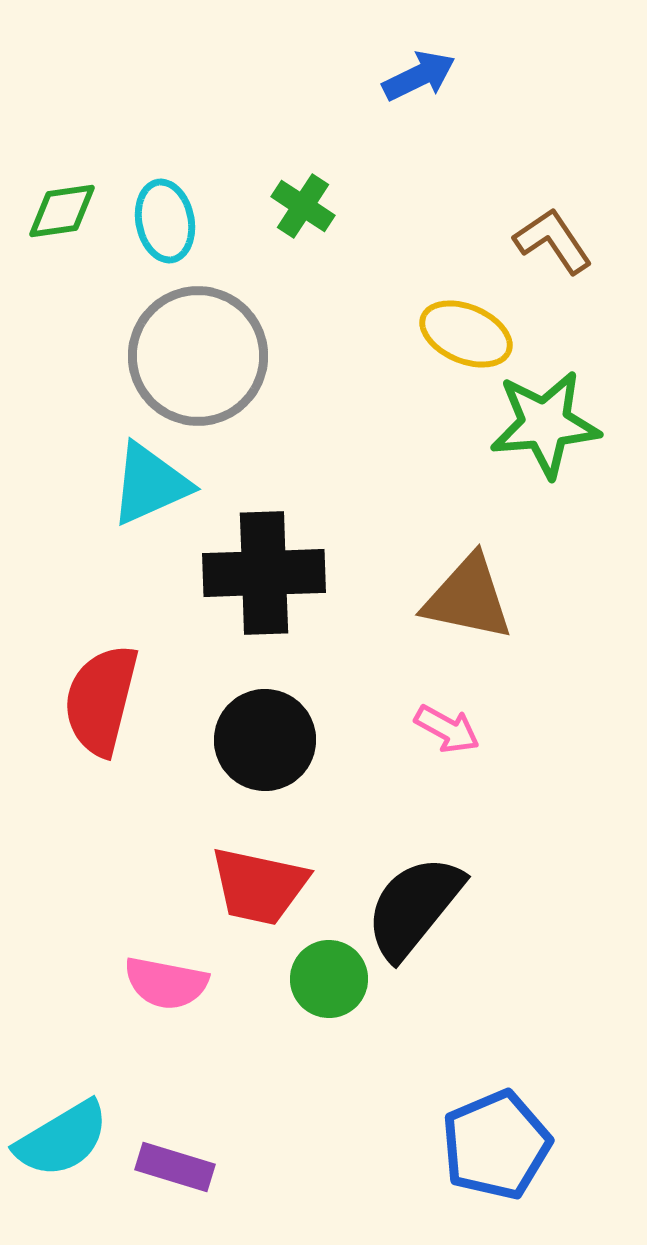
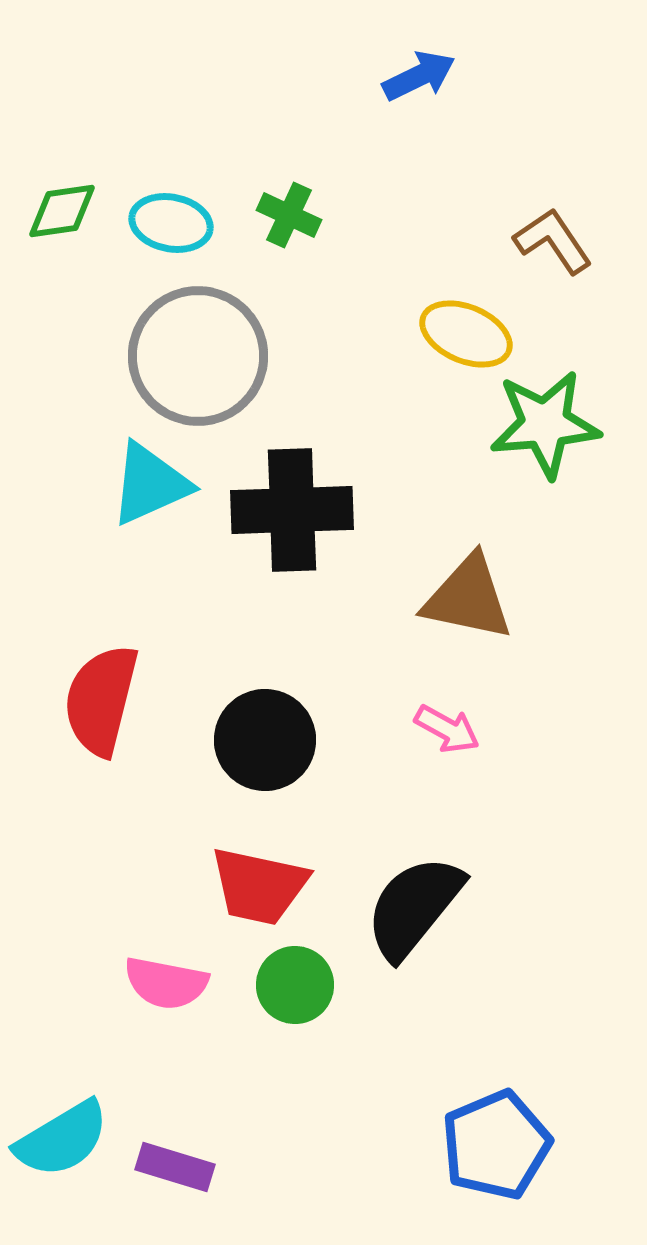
green cross: moved 14 px left, 9 px down; rotated 8 degrees counterclockwise
cyan ellipse: moved 6 px right, 2 px down; rotated 68 degrees counterclockwise
black cross: moved 28 px right, 63 px up
green circle: moved 34 px left, 6 px down
